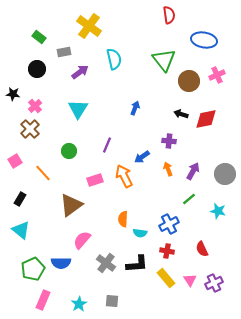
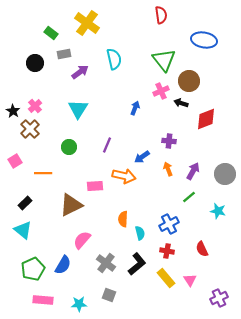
red semicircle at (169, 15): moved 8 px left
yellow cross at (89, 26): moved 2 px left, 3 px up
green rectangle at (39, 37): moved 12 px right, 4 px up
gray rectangle at (64, 52): moved 2 px down
black circle at (37, 69): moved 2 px left, 6 px up
pink cross at (217, 75): moved 56 px left, 16 px down
black star at (13, 94): moved 17 px down; rotated 24 degrees clockwise
black arrow at (181, 114): moved 11 px up
red diamond at (206, 119): rotated 10 degrees counterclockwise
green circle at (69, 151): moved 4 px up
orange line at (43, 173): rotated 48 degrees counterclockwise
orange arrow at (124, 176): rotated 130 degrees clockwise
pink rectangle at (95, 180): moved 6 px down; rotated 14 degrees clockwise
black rectangle at (20, 199): moved 5 px right, 4 px down; rotated 16 degrees clockwise
green line at (189, 199): moved 2 px up
brown triangle at (71, 205): rotated 10 degrees clockwise
cyan triangle at (21, 230): moved 2 px right
cyan semicircle at (140, 233): rotated 112 degrees counterclockwise
blue semicircle at (61, 263): moved 2 px right, 2 px down; rotated 60 degrees counterclockwise
black L-shape at (137, 264): rotated 35 degrees counterclockwise
purple cross at (214, 283): moved 5 px right, 15 px down
pink rectangle at (43, 300): rotated 72 degrees clockwise
gray square at (112, 301): moved 3 px left, 6 px up; rotated 16 degrees clockwise
cyan star at (79, 304): rotated 28 degrees clockwise
